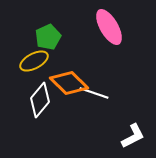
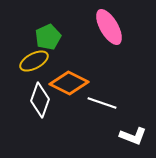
orange diamond: rotated 18 degrees counterclockwise
white line: moved 8 px right, 10 px down
white diamond: rotated 20 degrees counterclockwise
white L-shape: rotated 48 degrees clockwise
